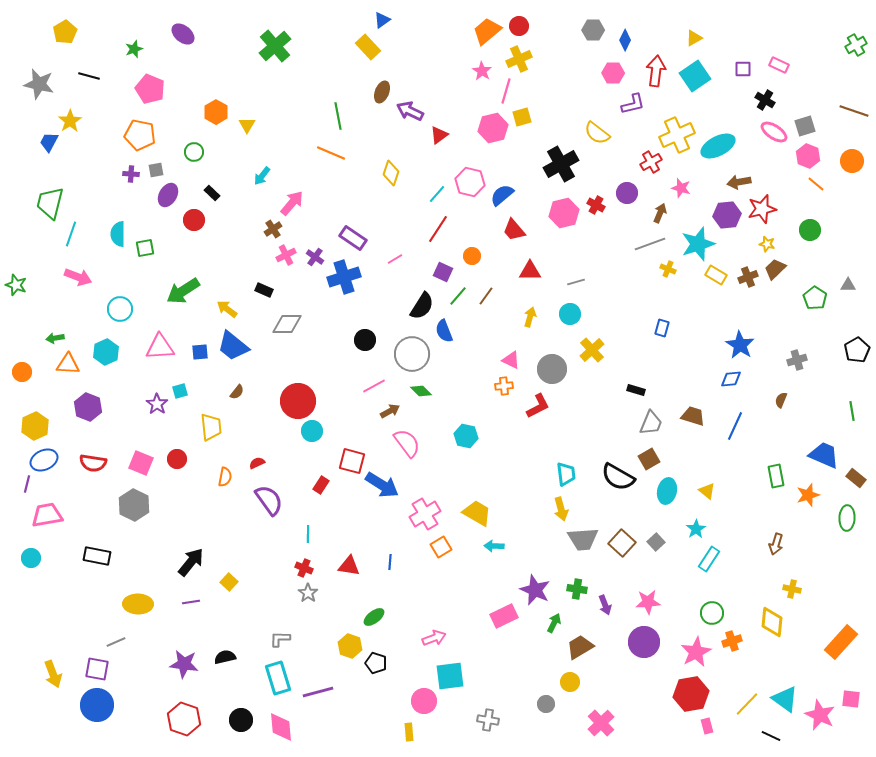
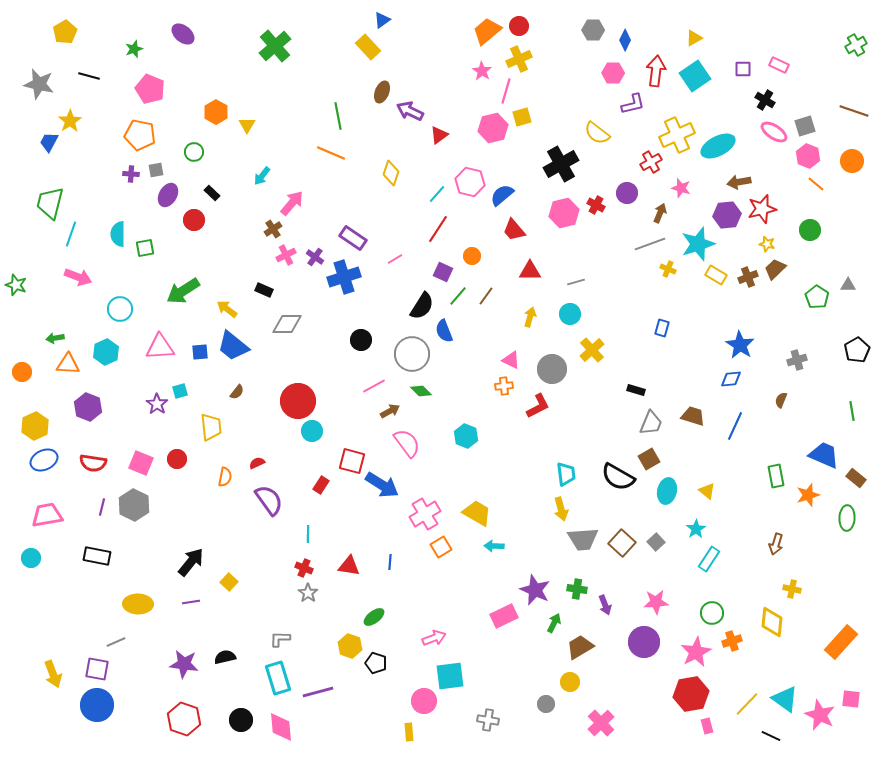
green pentagon at (815, 298): moved 2 px right, 1 px up
black circle at (365, 340): moved 4 px left
cyan hexagon at (466, 436): rotated 10 degrees clockwise
purple line at (27, 484): moved 75 px right, 23 px down
pink star at (648, 602): moved 8 px right
